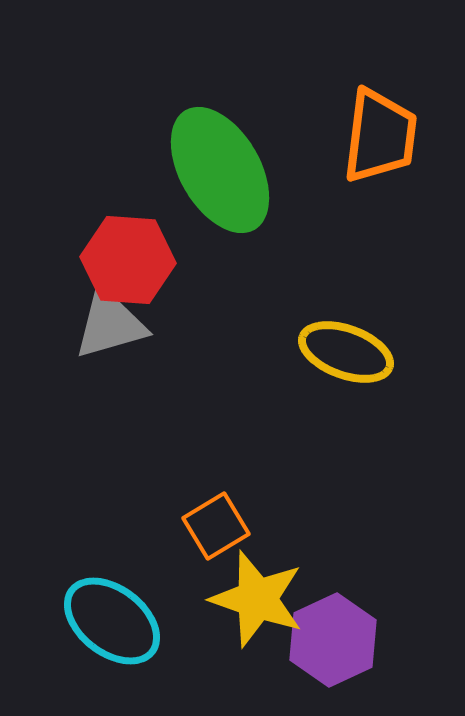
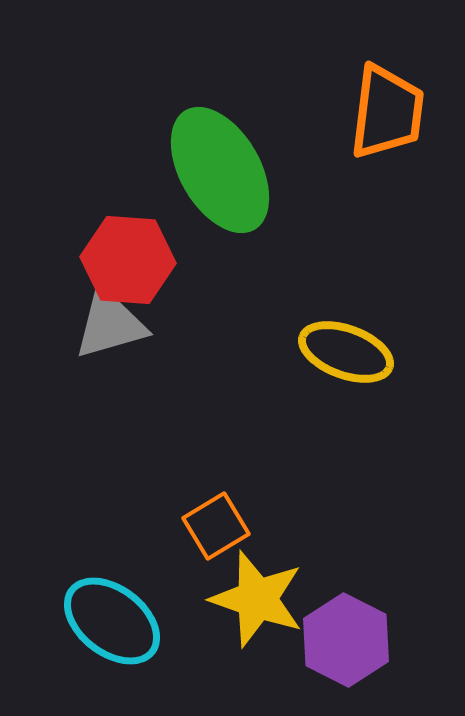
orange trapezoid: moved 7 px right, 24 px up
purple hexagon: moved 13 px right; rotated 8 degrees counterclockwise
